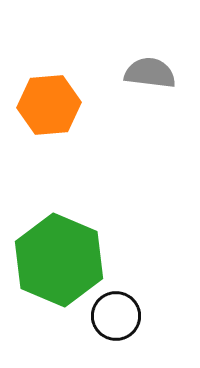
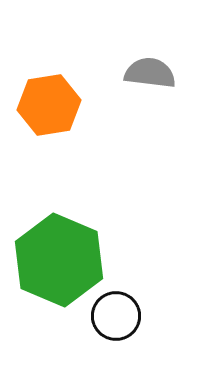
orange hexagon: rotated 4 degrees counterclockwise
